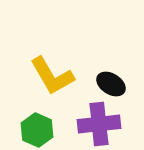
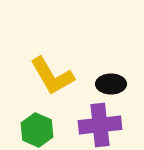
black ellipse: rotated 32 degrees counterclockwise
purple cross: moved 1 px right, 1 px down
